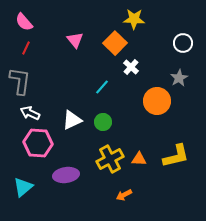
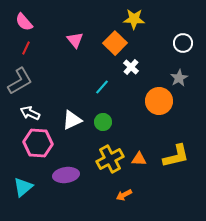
gray L-shape: rotated 52 degrees clockwise
orange circle: moved 2 px right
